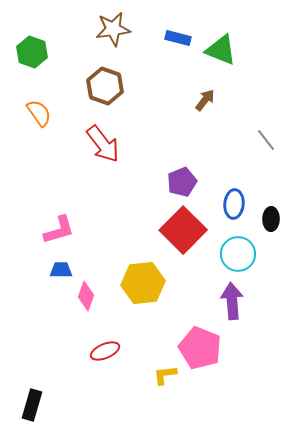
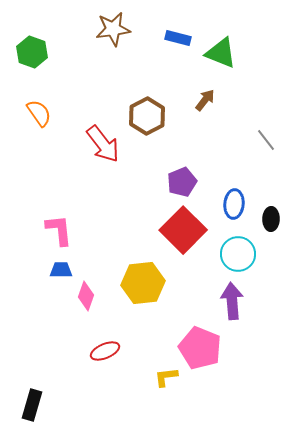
green triangle: moved 3 px down
brown hexagon: moved 42 px right, 30 px down; rotated 12 degrees clockwise
pink L-shape: rotated 80 degrees counterclockwise
yellow L-shape: moved 1 px right, 2 px down
